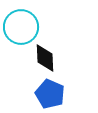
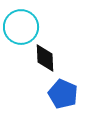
blue pentagon: moved 13 px right
